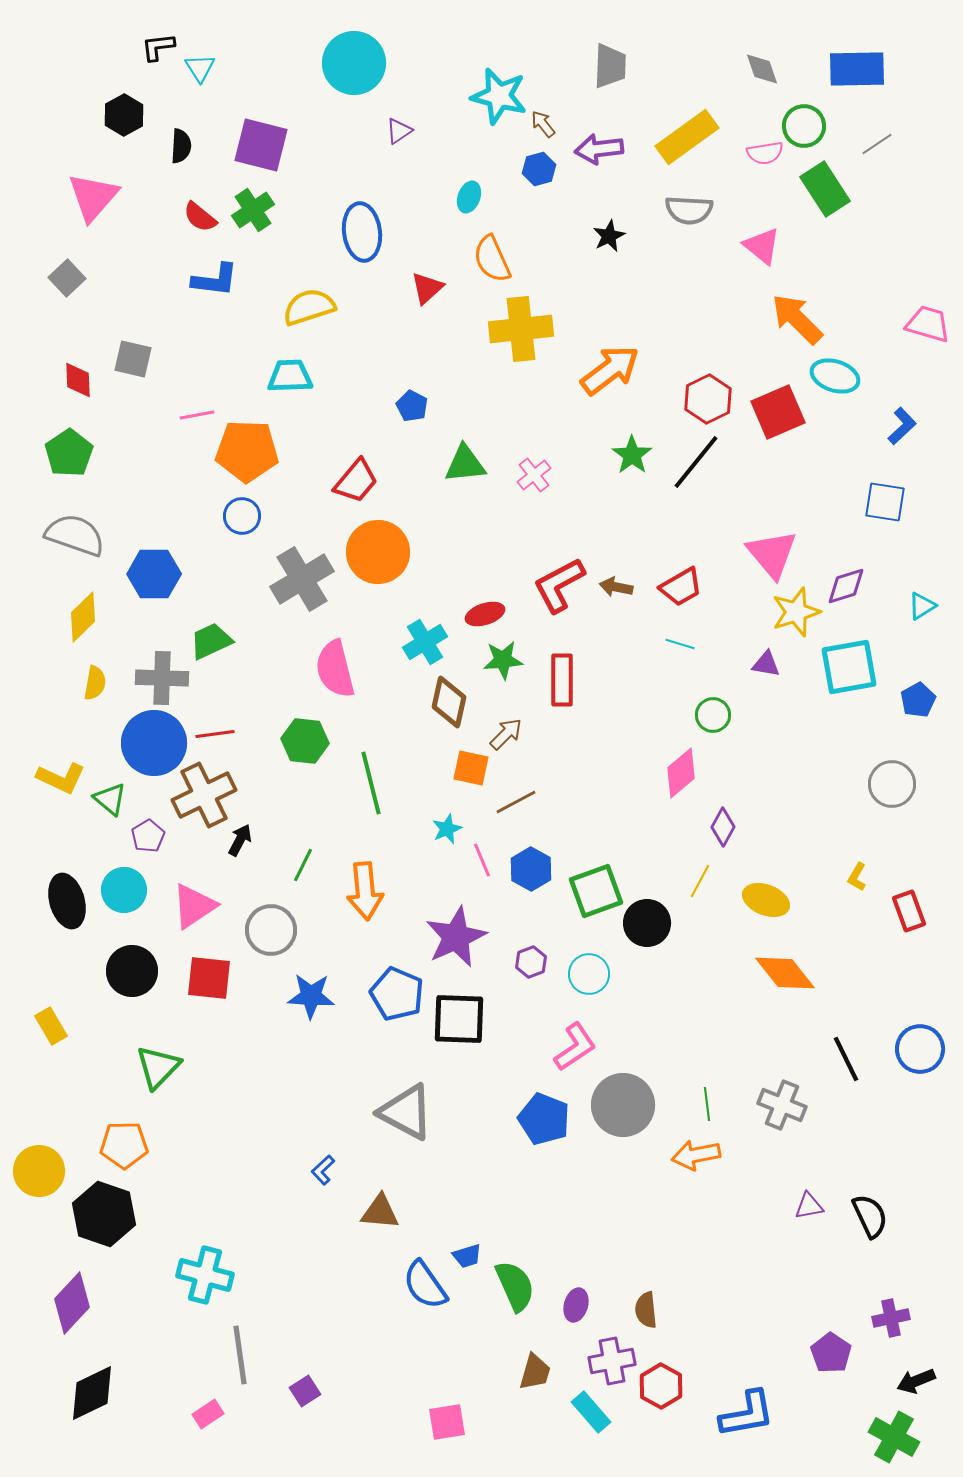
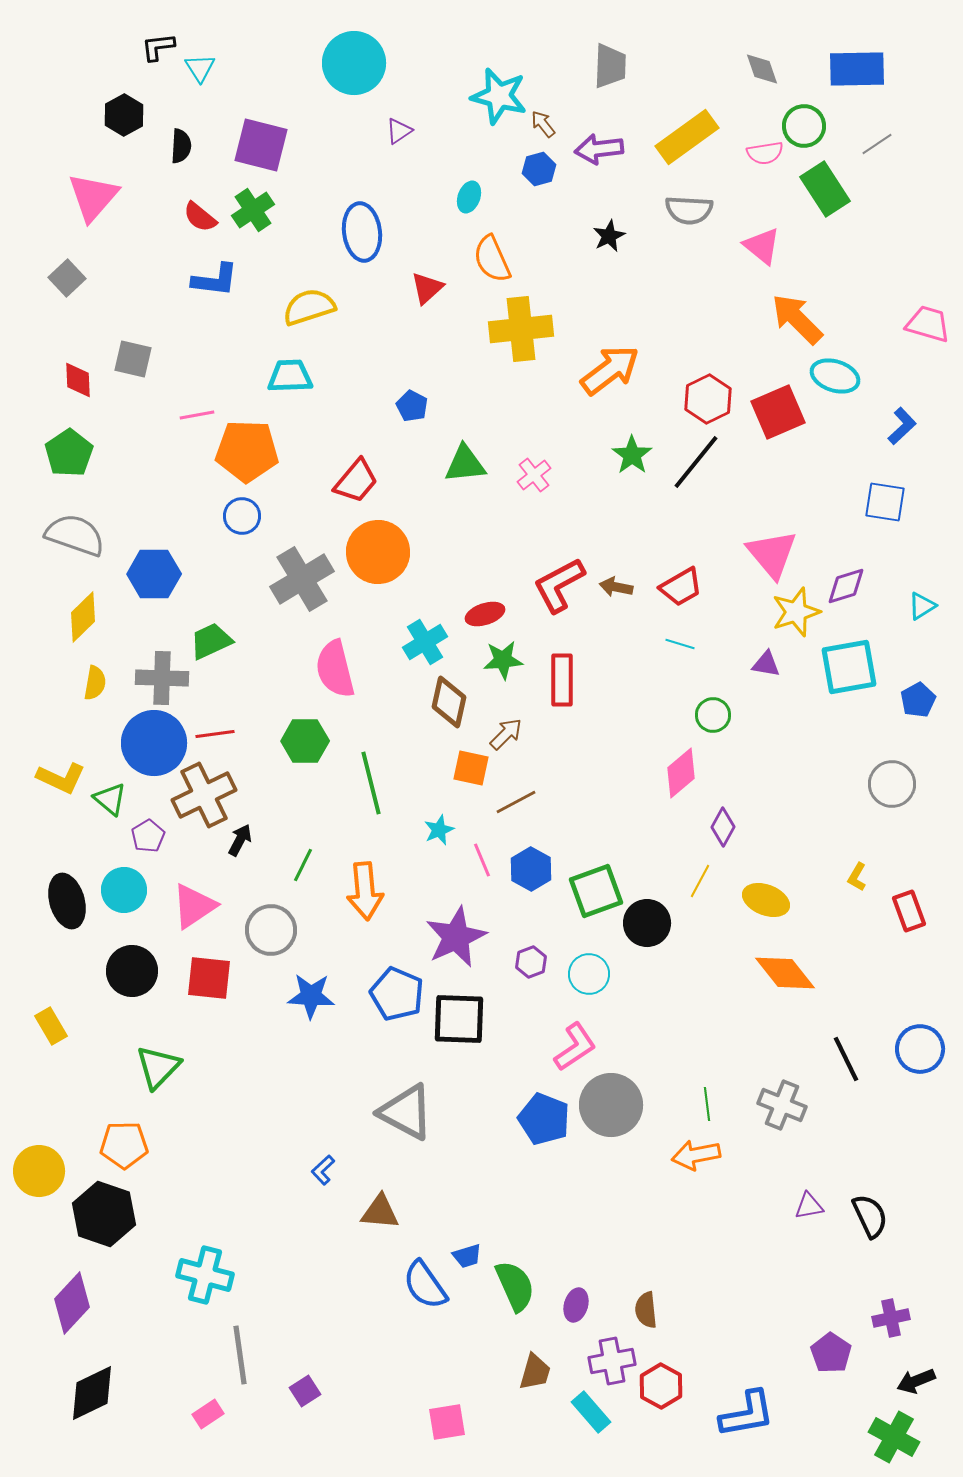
green hexagon at (305, 741): rotated 6 degrees counterclockwise
cyan star at (447, 829): moved 8 px left, 1 px down
gray circle at (623, 1105): moved 12 px left
